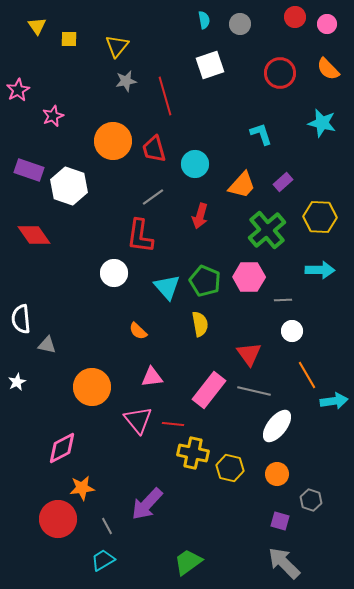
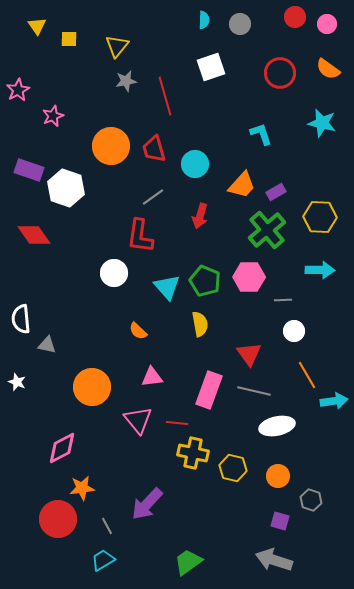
cyan semicircle at (204, 20): rotated 12 degrees clockwise
white square at (210, 65): moved 1 px right, 2 px down
orange semicircle at (328, 69): rotated 10 degrees counterclockwise
orange circle at (113, 141): moved 2 px left, 5 px down
purple rectangle at (283, 182): moved 7 px left, 10 px down; rotated 12 degrees clockwise
white hexagon at (69, 186): moved 3 px left, 2 px down
white circle at (292, 331): moved 2 px right
white star at (17, 382): rotated 24 degrees counterclockwise
pink rectangle at (209, 390): rotated 18 degrees counterclockwise
red line at (173, 424): moved 4 px right, 1 px up
white ellipse at (277, 426): rotated 40 degrees clockwise
yellow hexagon at (230, 468): moved 3 px right
orange circle at (277, 474): moved 1 px right, 2 px down
gray arrow at (284, 563): moved 10 px left, 3 px up; rotated 27 degrees counterclockwise
